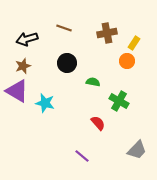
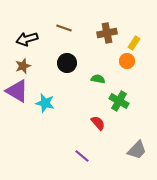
green semicircle: moved 5 px right, 3 px up
